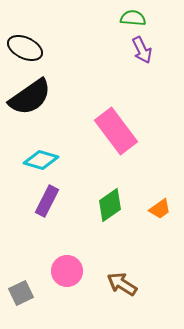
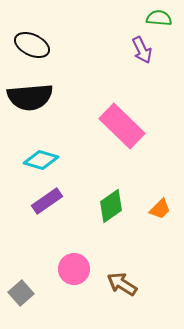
green semicircle: moved 26 px right
black ellipse: moved 7 px right, 3 px up
black semicircle: rotated 30 degrees clockwise
pink rectangle: moved 6 px right, 5 px up; rotated 9 degrees counterclockwise
purple rectangle: rotated 28 degrees clockwise
green diamond: moved 1 px right, 1 px down
orange trapezoid: rotated 10 degrees counterclockwise
pink circle: moved 7 px right, 2 px up
gray square: rotated 15 degrees counterclockwise
